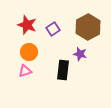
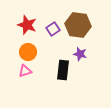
brown hexagon: moved 10 px left, 2 px up; rotated 25 degrees counterclockwise
orange circle: moved 1 px left
